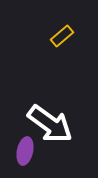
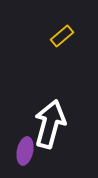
white arrow: rotated 111 degrees counterclockwise
